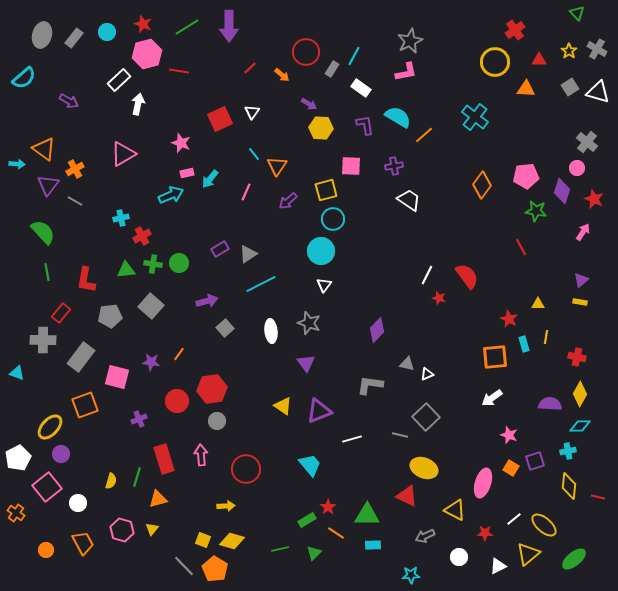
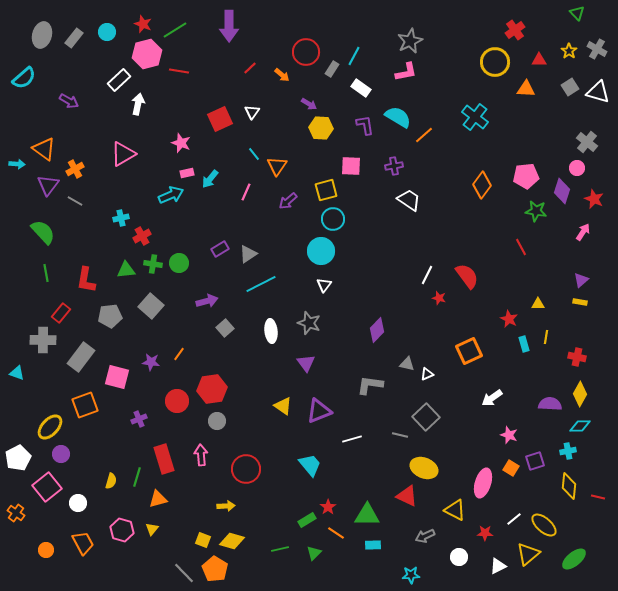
green line at (187, 27): moved 12 px left, 3 px down
green line at (47, 272): moved 1 px left, 1 px down
orange square at (495, 357): moved 26 px left, 6 px up; rotated 20 degrees counterclockwise
gray line at (184, 566): moved 7 px down
